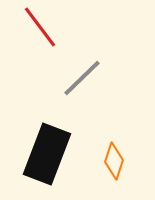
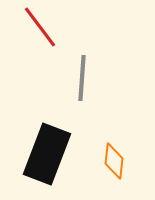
gray line: rotated 42 degrees counterclockwise
orange diamond: rotated 12 degrees counterclockwise
